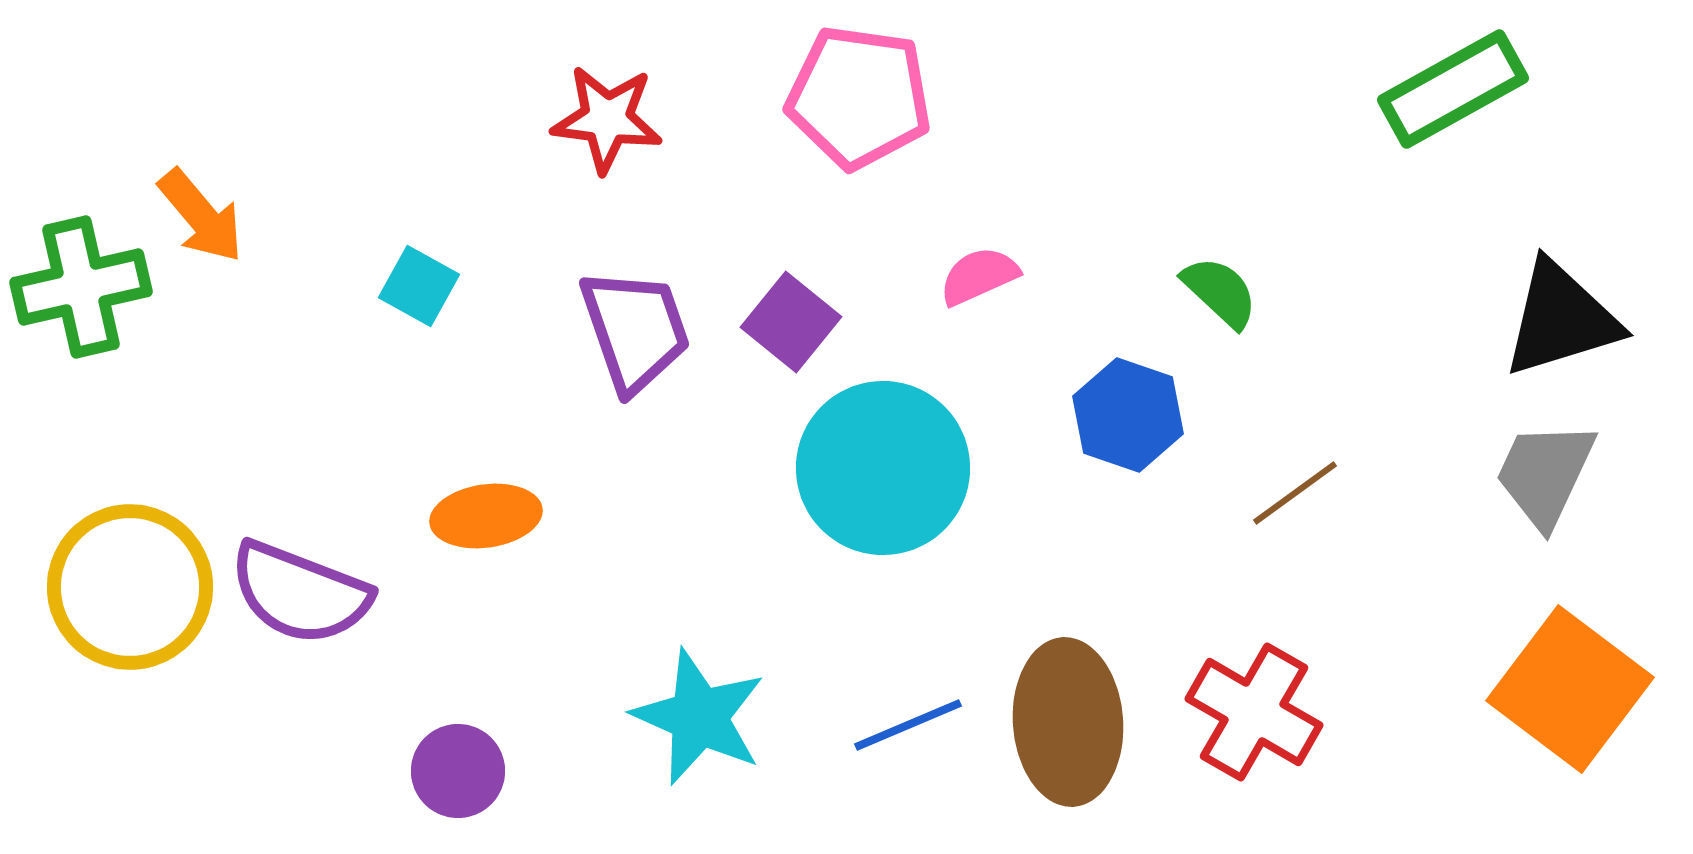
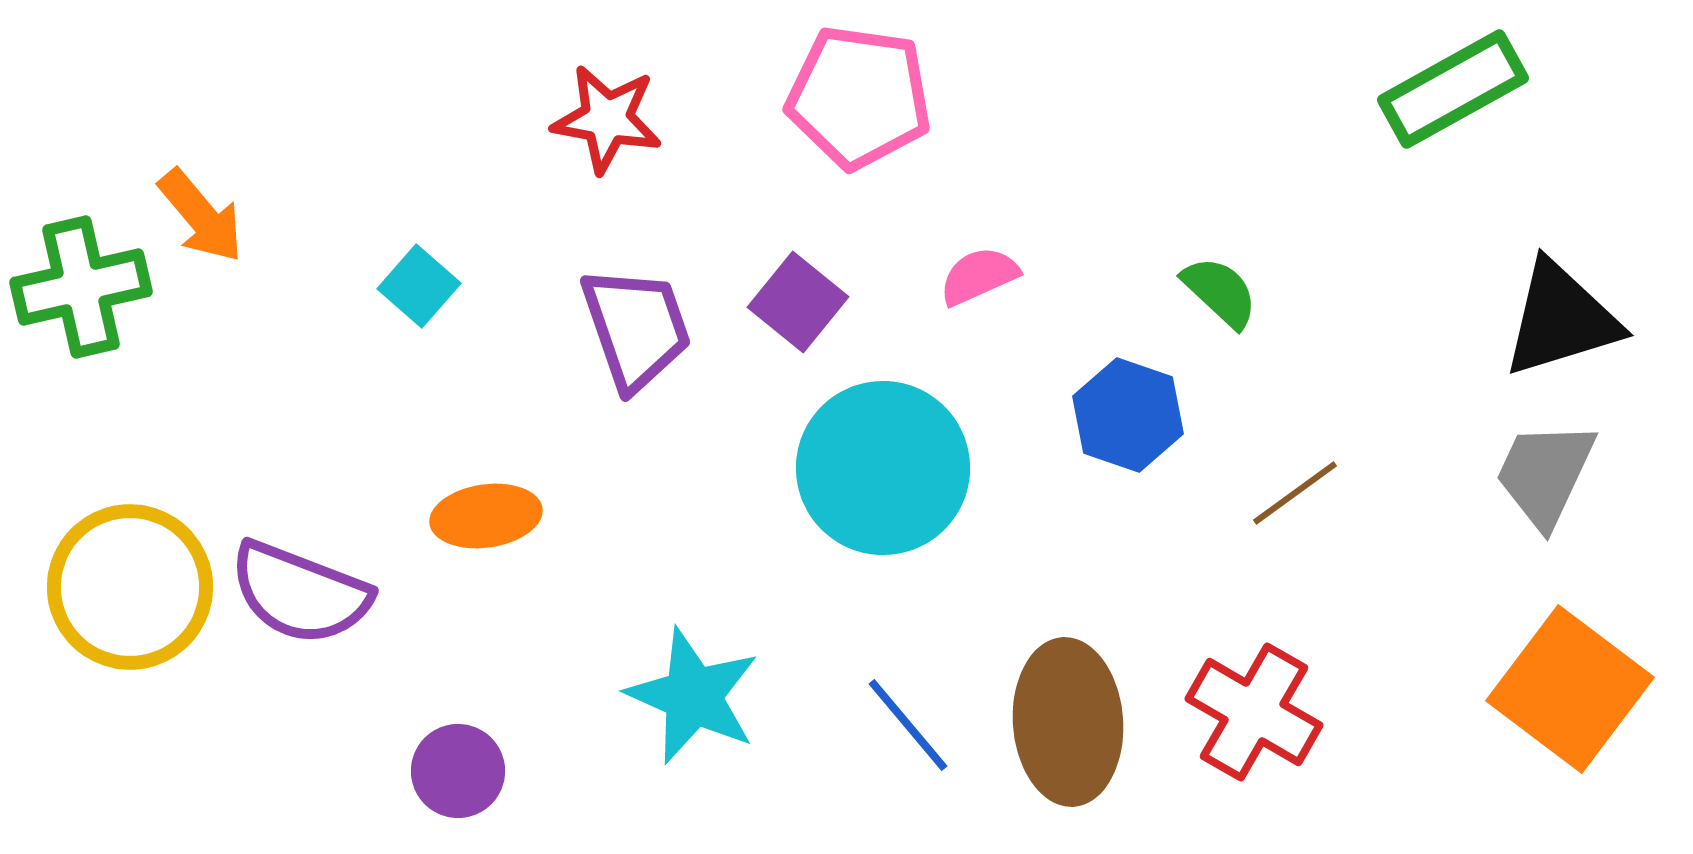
red star: rotated 3 degrees clockwise
cyan square: rotated 12 degrees clockwise
purple square: moved 7 px right, 20 px up
purple trapezoid: moved 1 px right, 2 px up
cyan star: moved 6 px left, 21 px up
blue line: rotated 73 degrees clockwise
